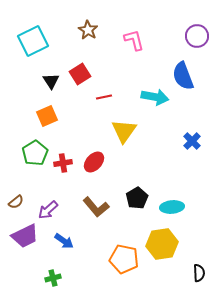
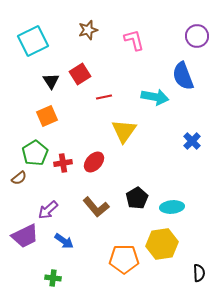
brown star: rotated 24 degrees clockwise
brown semicircle: moved 3 px right, 24 px up
orange pentagon: rotated 12 degrees counterclockwise
green cross: rotated 21 degrees clockwise
